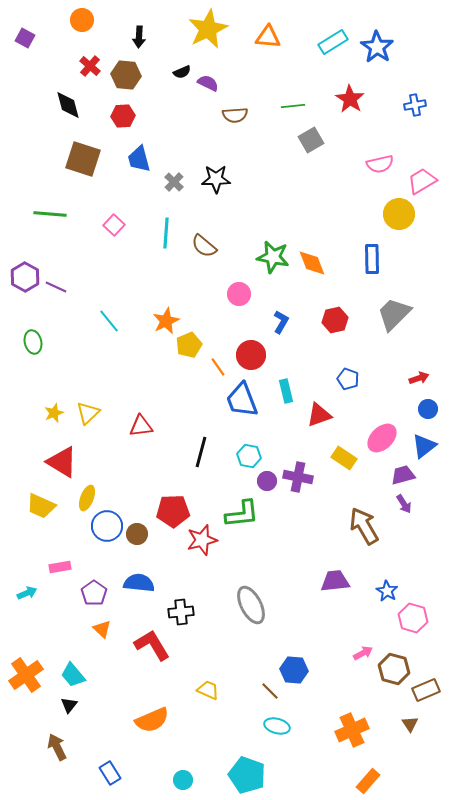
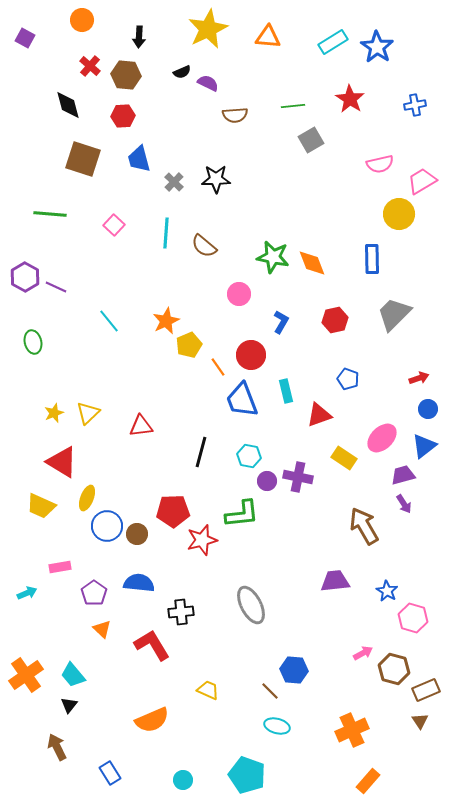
brown triangle at (410, 724): moved 10 px right, 3 px up
